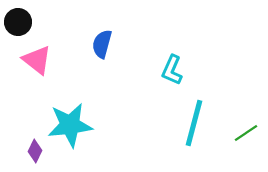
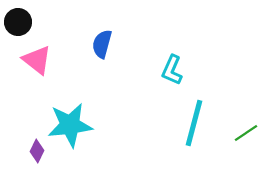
purple diamond: moved 2 px right
